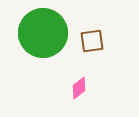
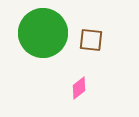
brown square: moved 1 px left, 1 px up; rotated 15 degrees clockwise
